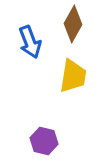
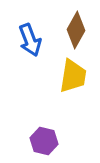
brown diamond: moved 3 px right, 6 px down
blue arrow: moved 2 px up
